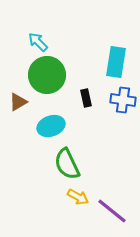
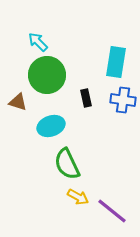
brown triangle: rotated 48 degrees clockwise
